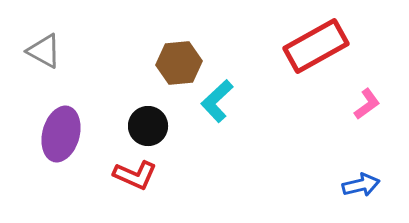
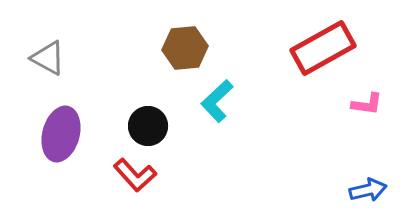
red rectangle: moved 7 px right, 2 px down
gray triangle: moved 4 px right, 7 px down
brown hexagon: moved 6 px right, 15 px up
pink L-shape: rotated 44 degrees clockwise
red L-shape: rotated 24 degrees clockwise
blue arrow: moved 7 px right, 5 px down
